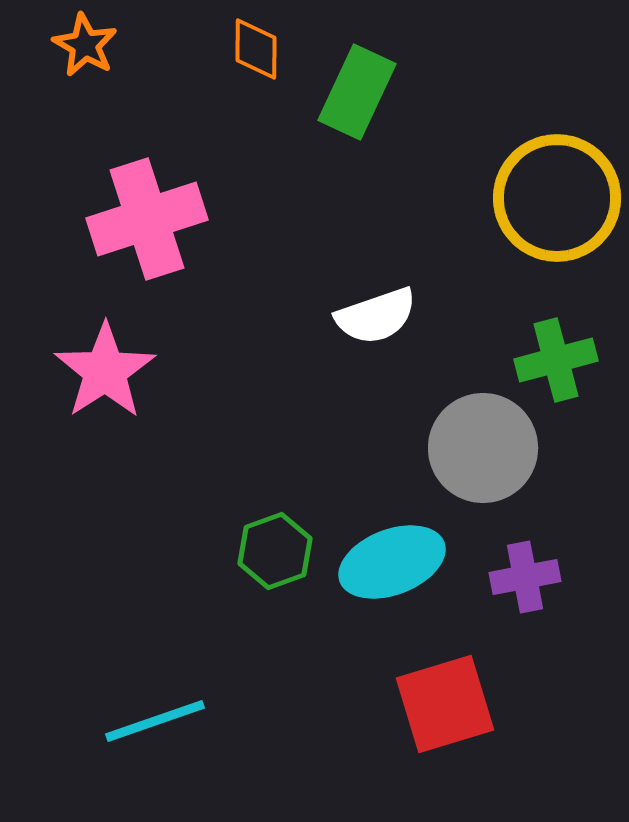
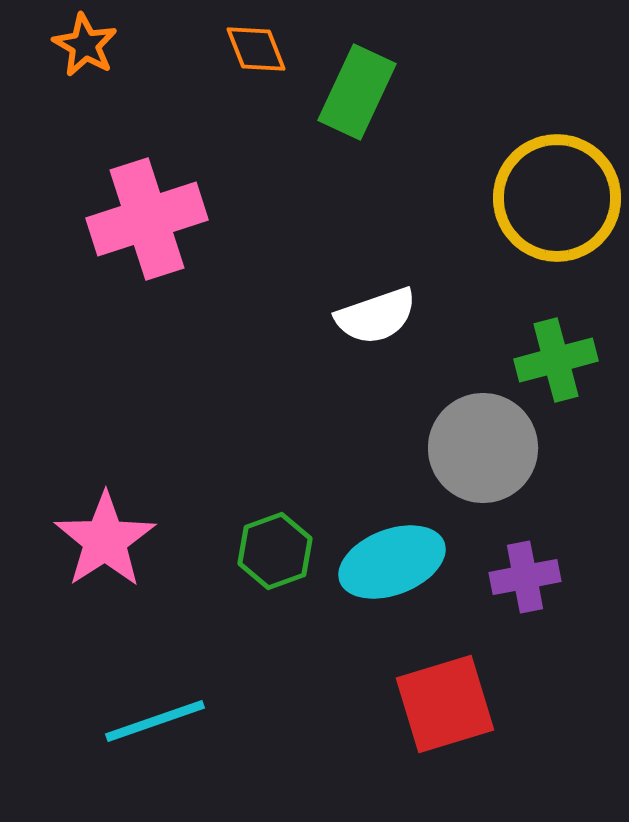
orange diamond: rotated 22 degrees counterclockwise
pink star: moved 169 px down
